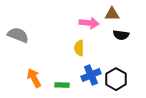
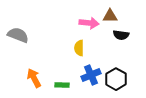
brown triangle: moved 2 px left, 2 px down
